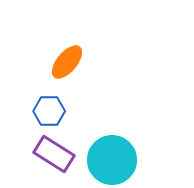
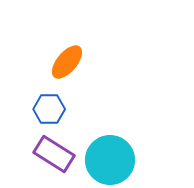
blue hexagon: moved 2 px up
cyan circle: moved 2 px left
